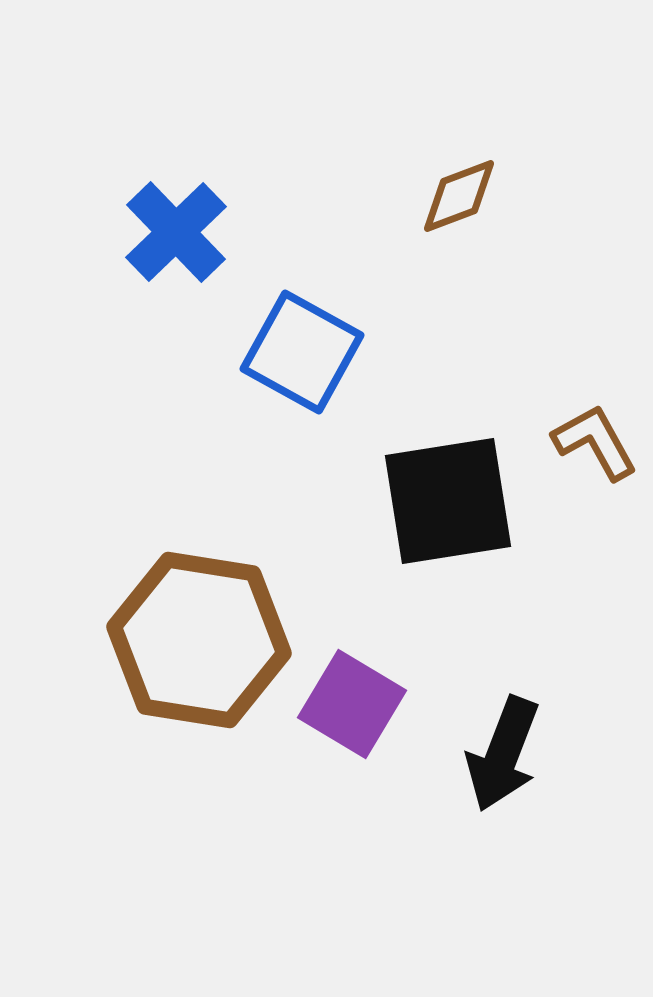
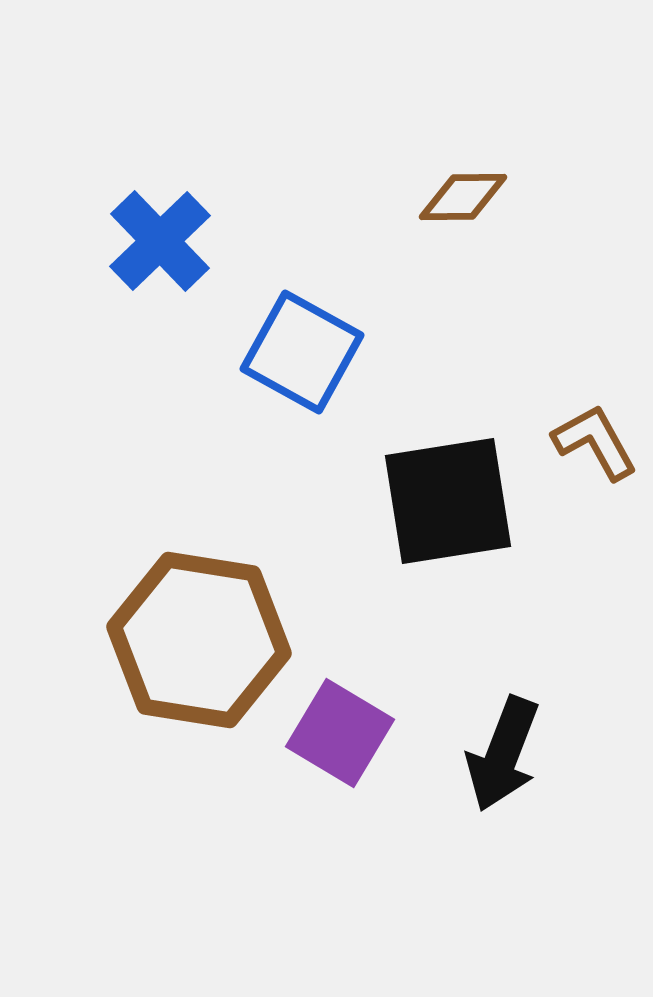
brown diamond: moved 4 px right, 1 px down; rotated 20 degrees clockwise
blue cross: moved 16 px left, 9 px down
purple square: moved 12 px left, 29 px down
